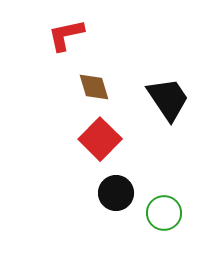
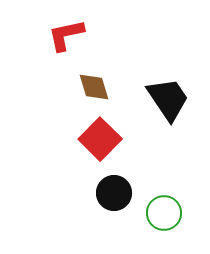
black circle: moved 2 px left
